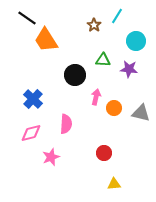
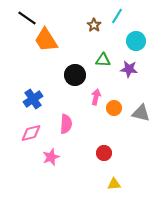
blue cross: rotated 12 degrees clockwise
